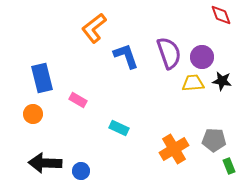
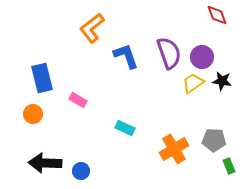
red diamond: moved 4 px left
orange L-shape: moved 2 px left
yellow trapezoid: rotated 30 degrees counterclockwise
cyan rectangle: moved 6 px right
